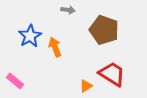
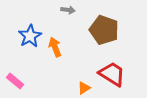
orange triangle: moved 2 px left, 2 px down
